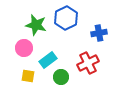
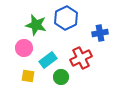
blue cross: moved 1 px right
red cross: moved 7 px left, 5 px up
